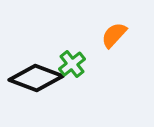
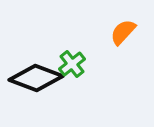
orange semicircle: moved 9 px right, 3 px up
